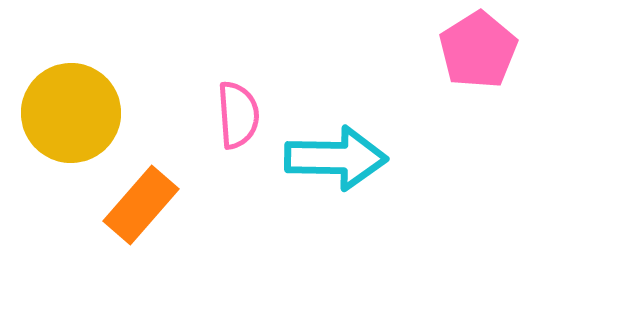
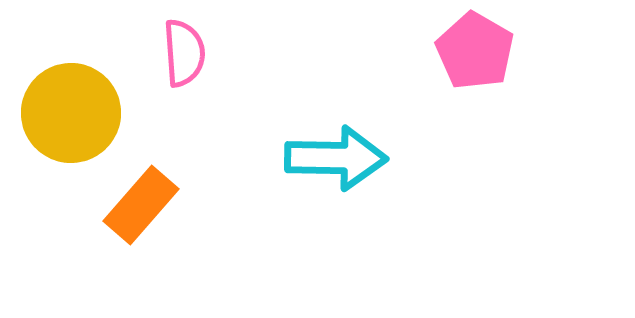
pink pentagon: moved 3 px left, 1 px down; rotated 10 degrees counterclockwise
pink semicircle: moved 54 px left, 62 px up
